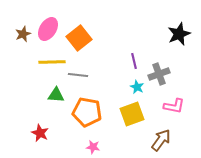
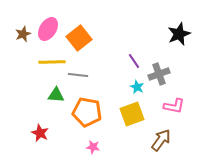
purple line: rotated 21 degrees counterclockwise
